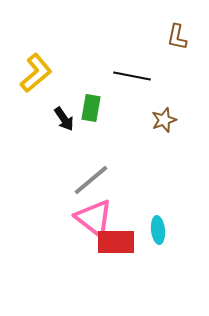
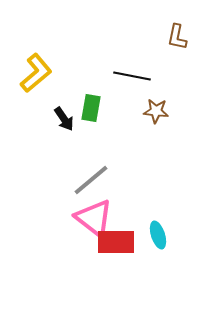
brown star: moved 8 px left, 9 px up; rotated 25 degrees clockwise
cyan ellipse: moved 5 px down; rotated 12 degrees counterclockwise
